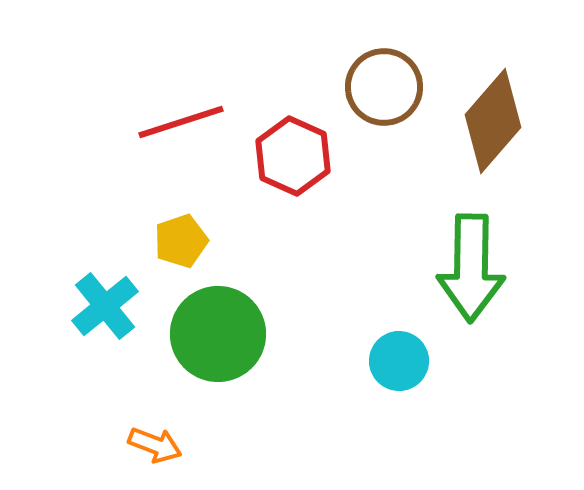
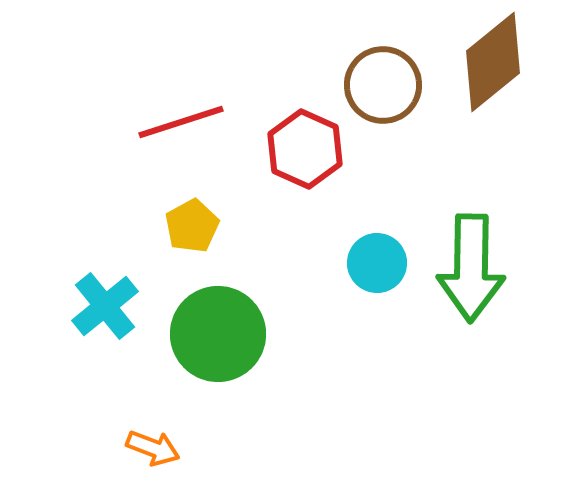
brown circle: moved 1 px left, 2 px up
brown diamond: moved 59 px up; rotated 10 degrees clockwise
red hexagon: moved 12 px right, 7 px up
yellow pentagon: moved 11 px right, 15 px up; rotated 10 degrees counterclockwise
cyan circle: moved 22 px left, 98 px up
orange arrow: moved 2 px left, 3 px down
